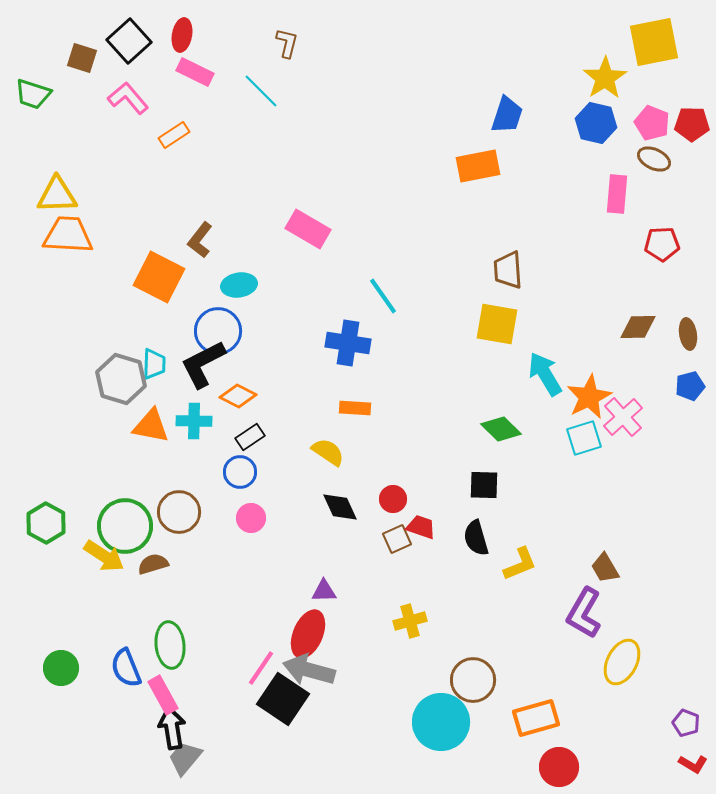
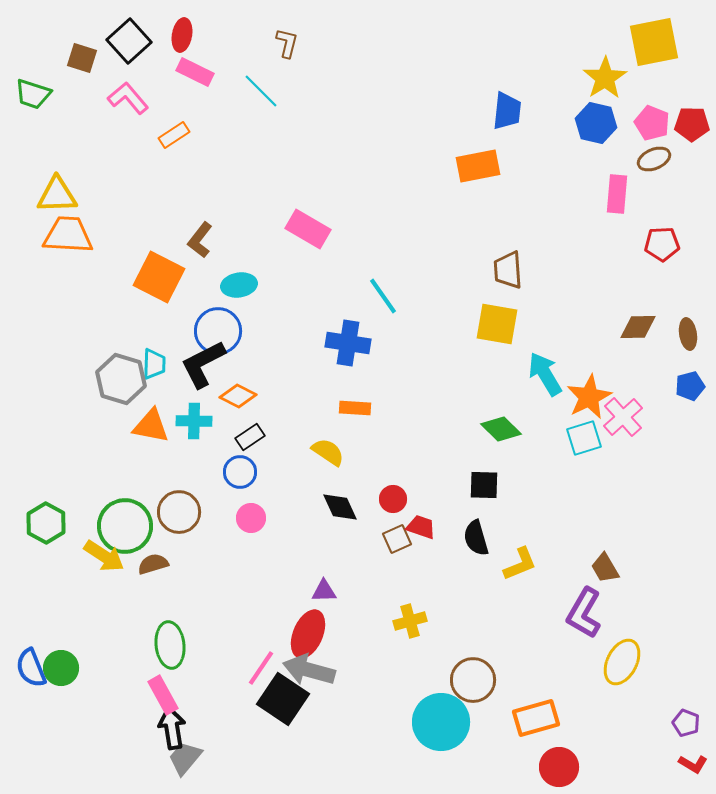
blue trapezoid at (507, 115): moved 4 px up; rotated 12 degrees counterclockwise
brown ellipse at (654, 159): rotated 48 degrees counterclockwise
blue semicircle at (126, 668): moved 95 px left
